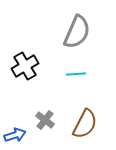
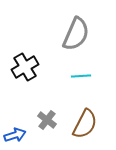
gray semicircle: moved 1 px left, 2 px down
black cross: moved 1 px down
cyan line: moved 5 px right, 2 px down
gray cross: moved 2 px right
